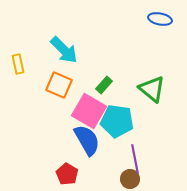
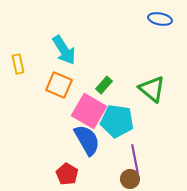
cyan arrow: rotated 12 degrees clockwise
